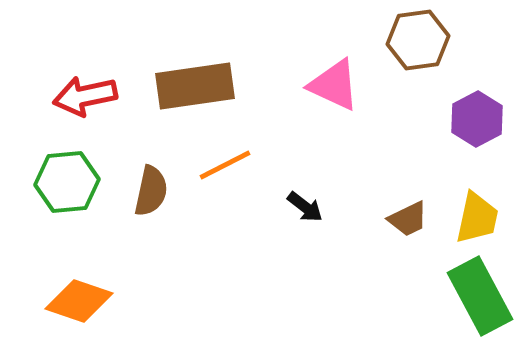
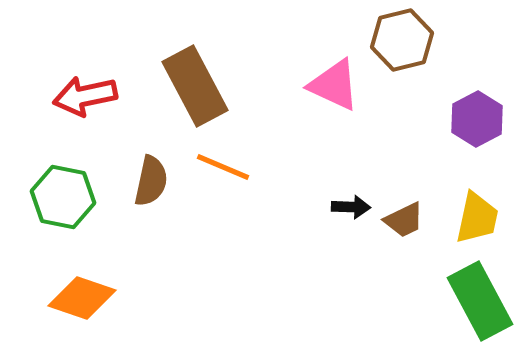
brown hexagon: moved 16 px left; rotated 6 degrees counterclockwise
brown rectangle: rotated 70 degrees clockwise
orange line: moved 2 px left, 2 px down; rotated 50 degrees clockwise
green hexagon: moved 4 px left, 15 px down; rotated 16 degrees clockwise
brown semicircle: moved 10 px up
black arrow: moved 46 px right; rotated 36 degrees counterclockwise
brown trapezoid: moved 4 px left, 1 px down
green rectangle: moved 5 px down
orange diamond: moved 3 px right, 3 px up
